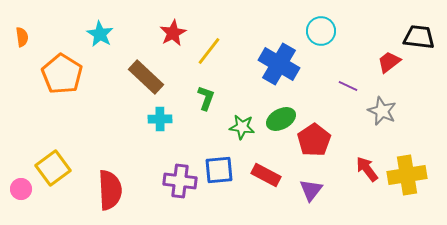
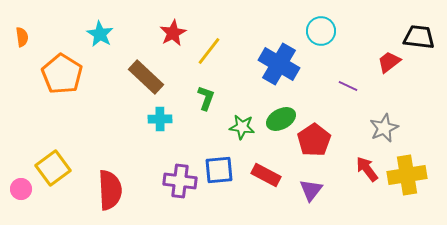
gray star: moved 2 px right, 17 px down; rotated 24 degrees clockwise
